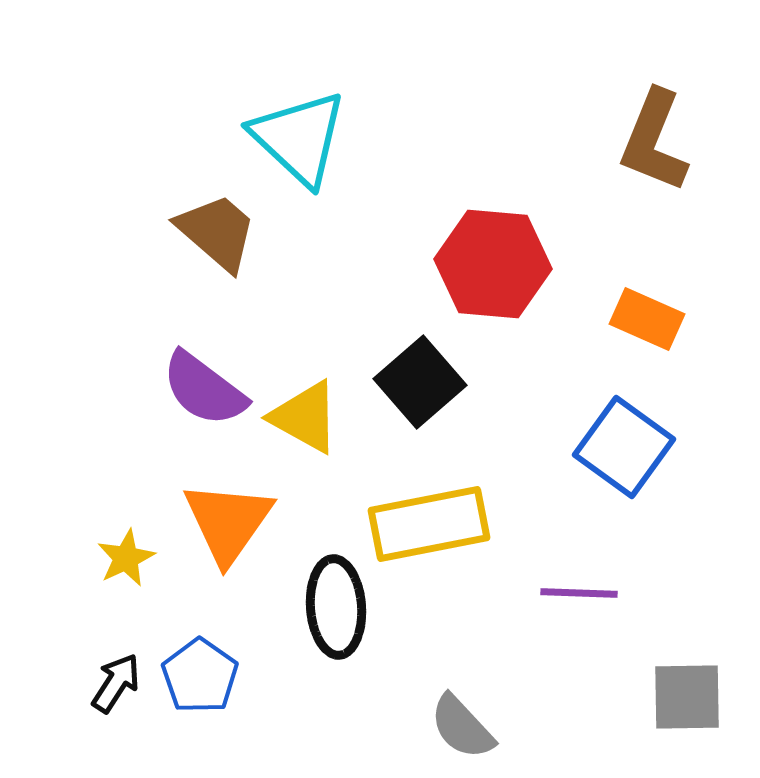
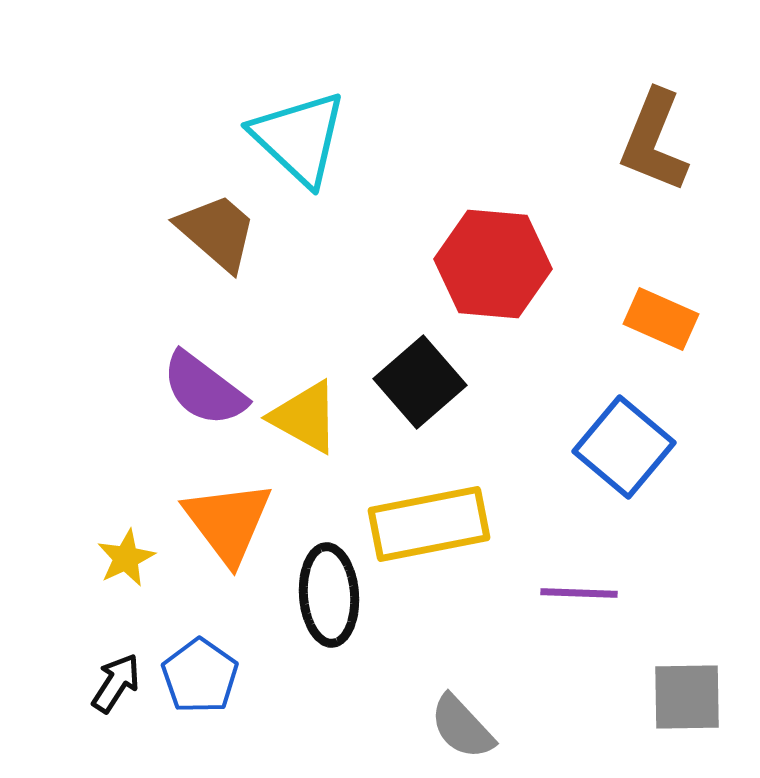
orange rectangle: moved 14 px right
blue square: rotated 4 degrees clockwise
orange triangle: rotated 12 degrees counterclockwise
black ellipse: moved 7 px left, 12 px up
